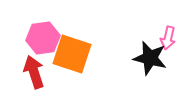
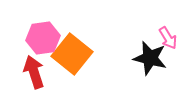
pink arrow: rotated 45 degrees counterclockwise
orange square: rotated 21 degrees clockwise
